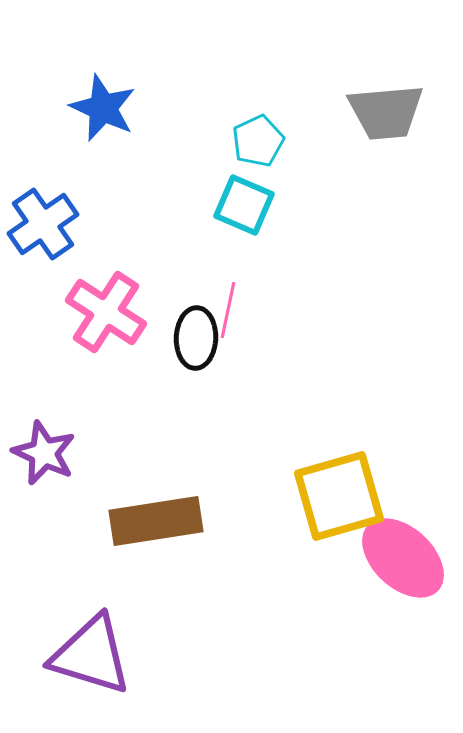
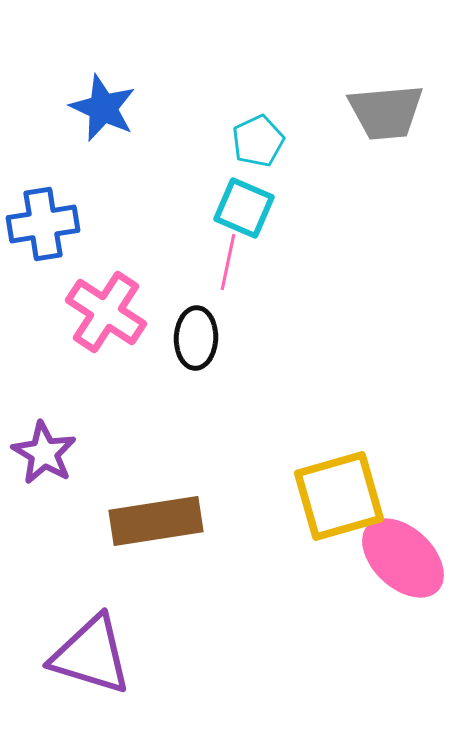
cyan square: moved 3 px down
blue cross: rotated 26 degrees clockwise
pink line: moved 48 px up
purple star: rotated 6 degrees clockwise
